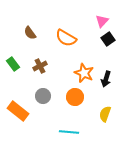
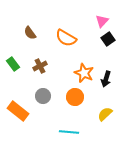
yellow semicircle: rotated 28 degrees clockwise
